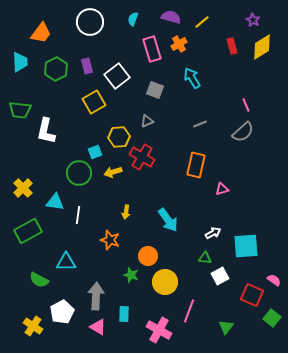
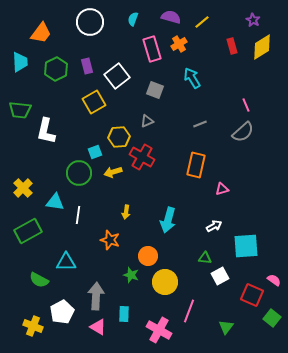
cyan arrow at (168, 220): rotated 50 degrees clockwise
white arrow at (213, 233): moved 1 px right, 7 px up
yellow cross at (33, 326): rotated 12 degrees counterclockwise
